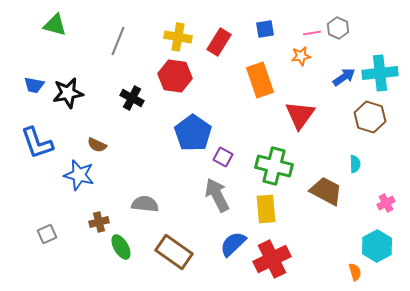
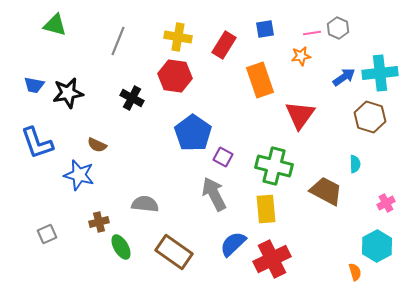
red rectangle: moved 5 px right, 3 px down
gray arrow: moved 3 px left, 1 px up
